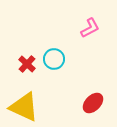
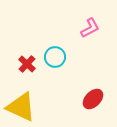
cyan circle: moved 1 px right, 2 px up
red ellipse: moved 4 px up
yellow triangle: moved 3 px left
